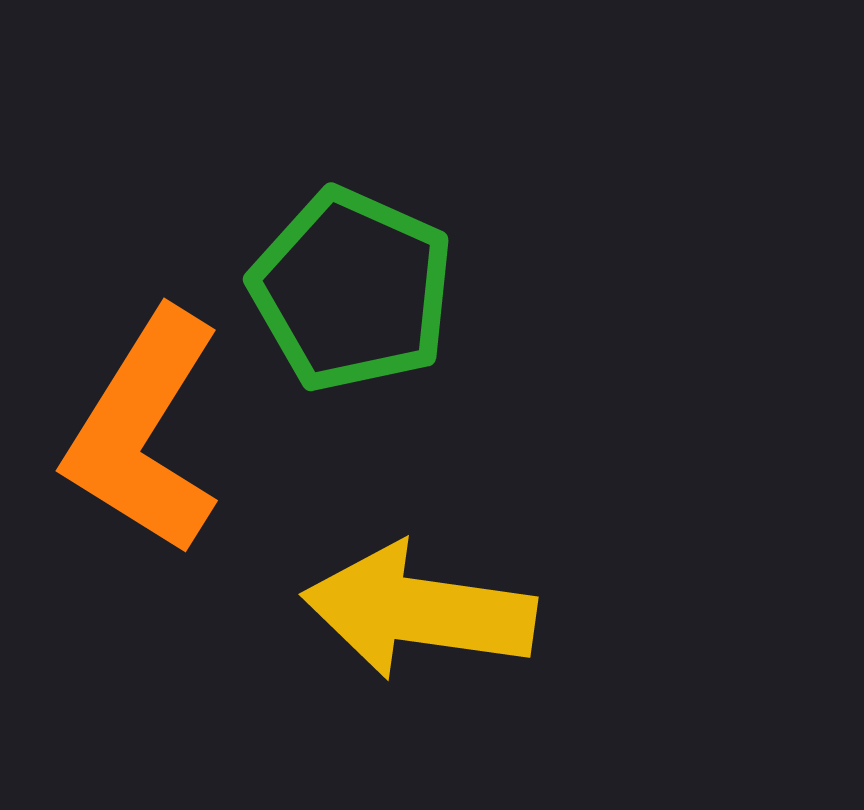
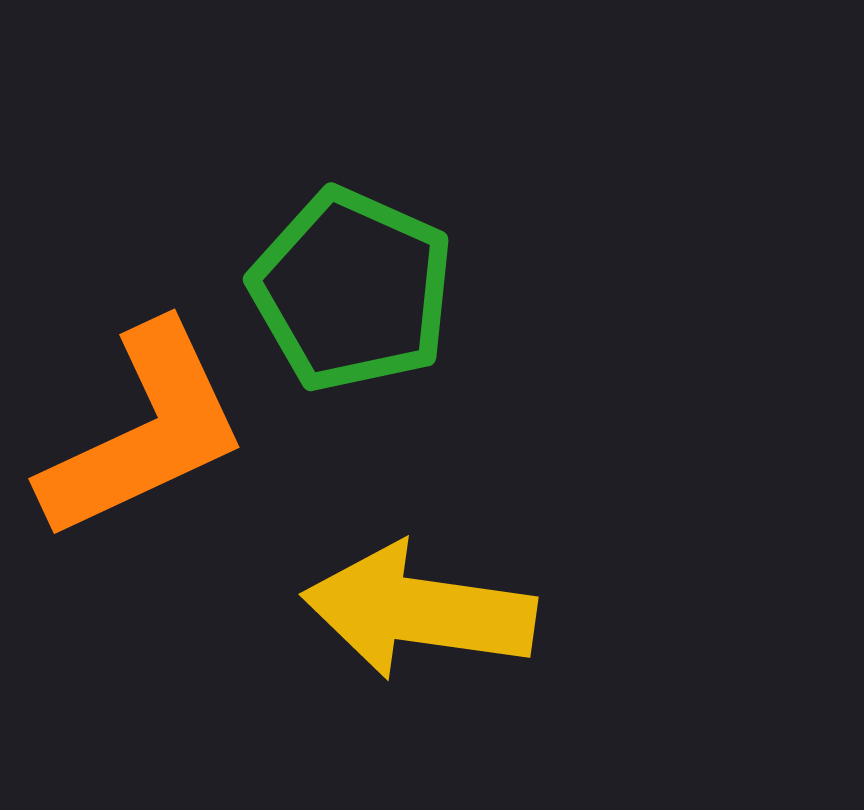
orange L-shape: rotated 147 degrees counterclockwise
